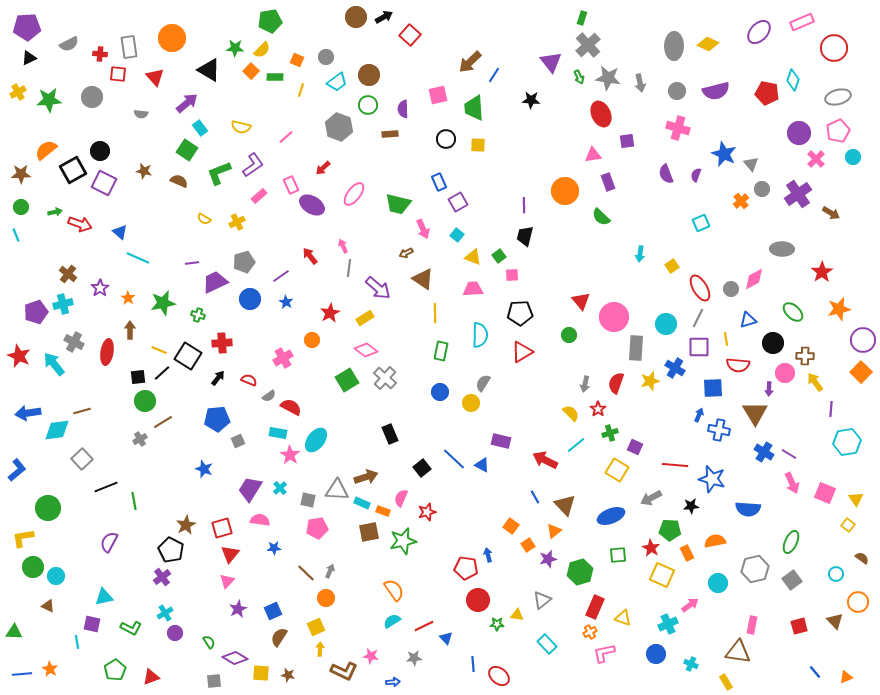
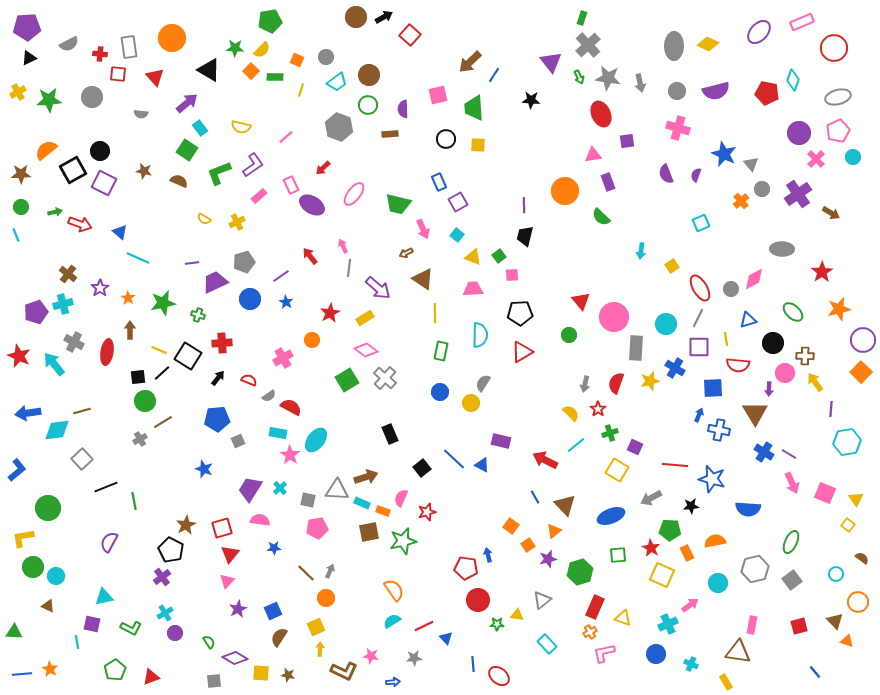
cyan arrow at (640, 254): moved 1 px right, 3 px up
orange triangle at (846, 677): moved 1 px right, 36 px up; rotated 40 degrees clockwise
